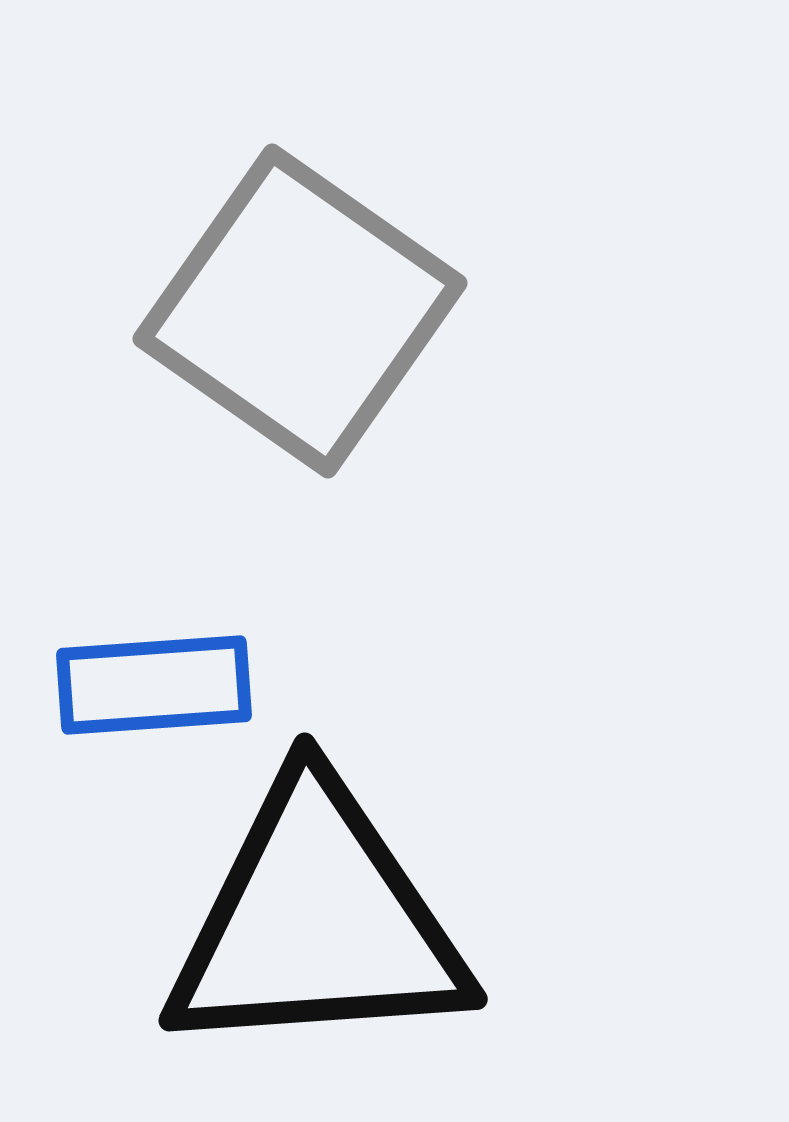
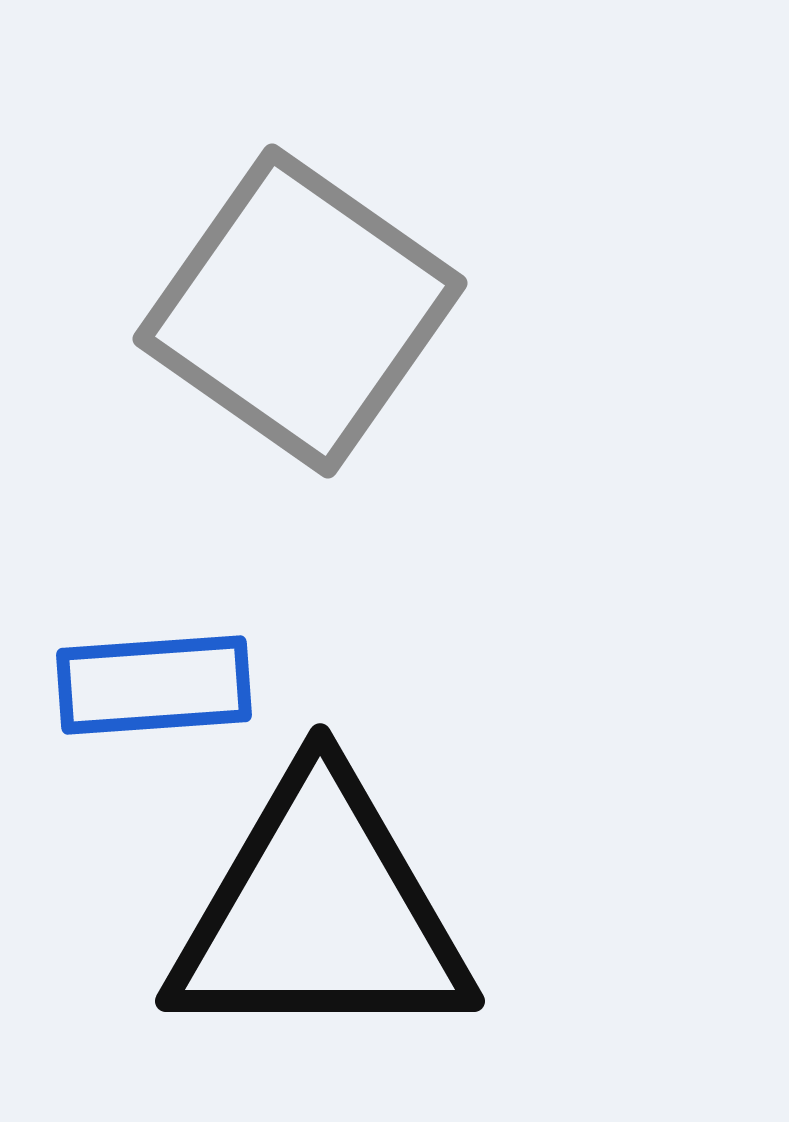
black triangle: moved 3 px right, 9 px up; rotated 4 degrees clockwise
